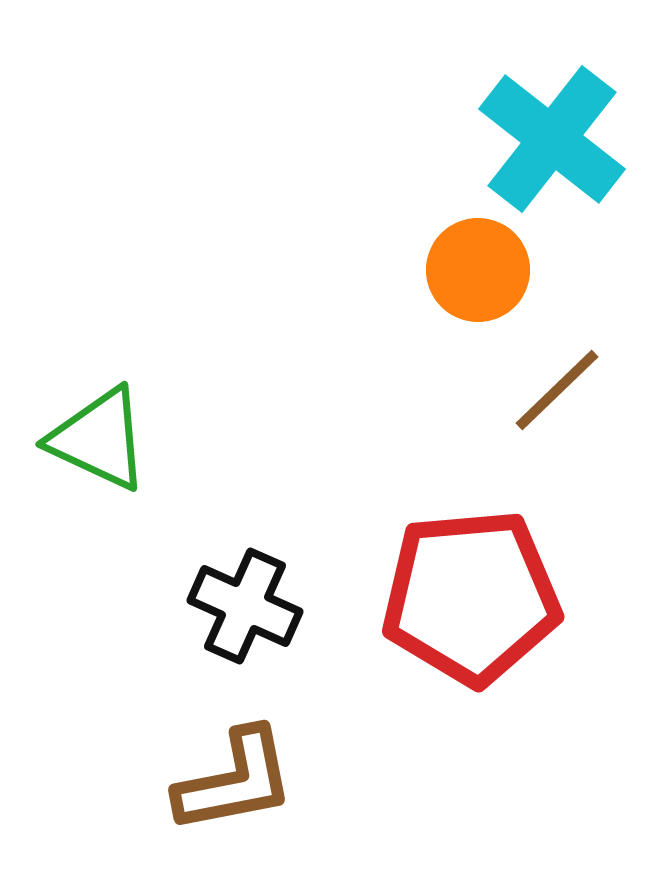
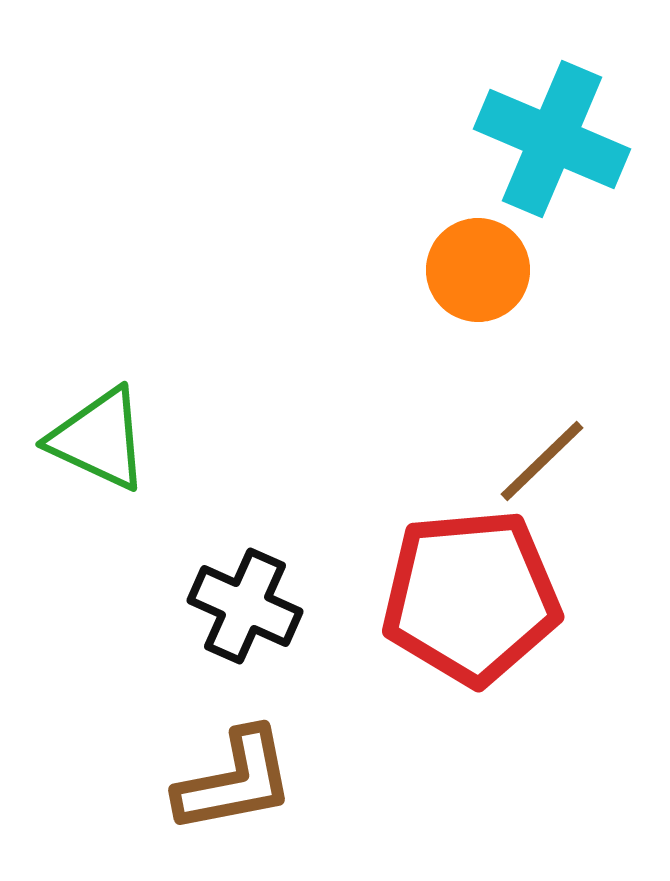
cyan cross: rotated 15 degrees counterclockwise
brown line: moved 15 px left, 71 px down
